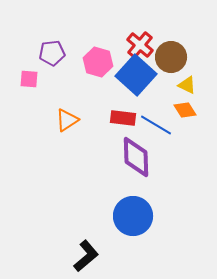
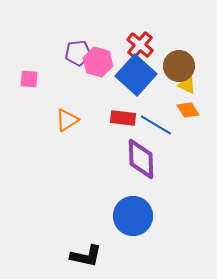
purple pentagon: moved 26 px right
brown circle: moved 8 px right, 9 px down
orange diamond: moved 3 px right
purple diamond: moved 5 px right, 2 px down
black L-shape: rotated 52 degrees clockwise
